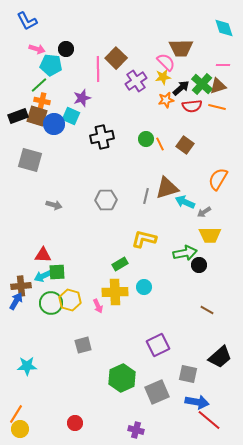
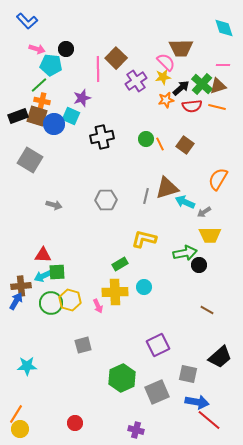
blue L-shape at (27, 21): rotated 15 degrees counterclockwise
gray square at (30, 160): rotated 15 degrees clockwise
